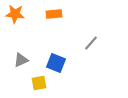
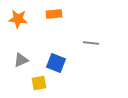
orange star: moved 3 px right, 5 px down
gray line: rotated 56 degrees clockwise
